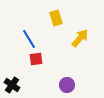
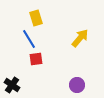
yellow rectangle: moved 20 px left
purple circle: moved 10 px right
